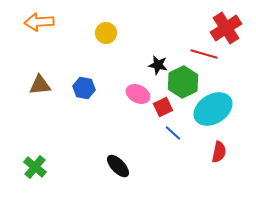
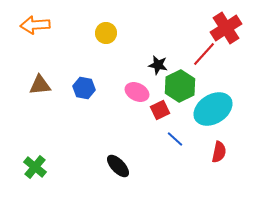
orange arrow: moved 4 px left, 3 px down
red line: rotated 64 degrees counterclockwise
green hexagon: moved 3 px left, 4 px down
pink ellipse: moved 1 px left, 2 px up
red square: moved 3 px left, 3 px down
blue line: moved 2 px right, 6 px down
